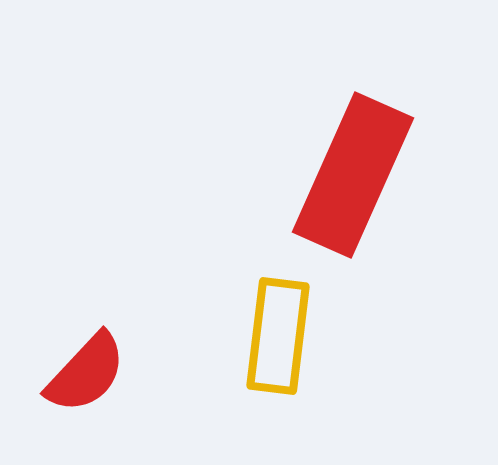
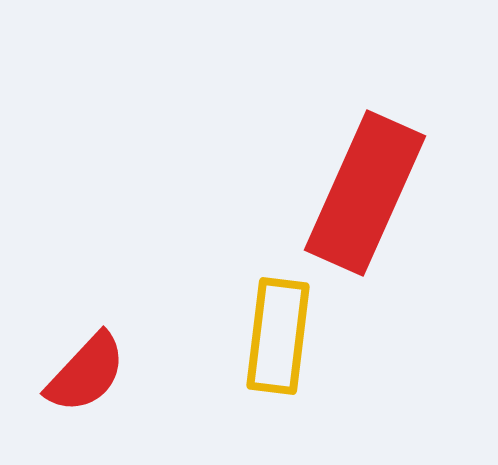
red rectangle: moved 12 px right, 18 px down
